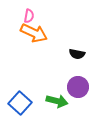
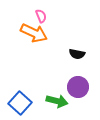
pink semicircle: moved 12 px right; rotated 32 degrees counterclockwise
